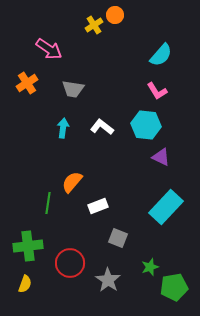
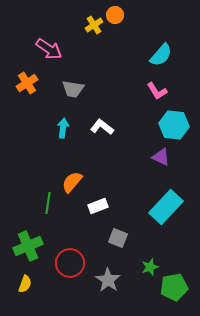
cyan hexagon: moved 28 px right
green cross: rotated 16 degrees counterclockwise
